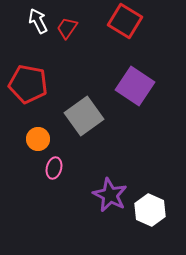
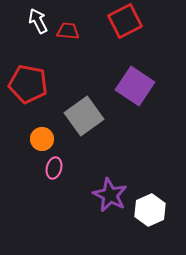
red square: rotated 32 degrees clockwise
red trapezoid: moved 1 px right, 3 px down; rotated 60 degrees clockwise
orange circle: moved 4 px right
white hexagon: rotated 12 degrees clockwise
